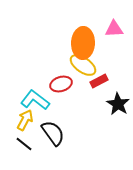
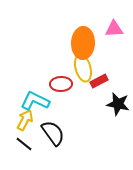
yellow ellipse: moved 3 px down; rotated 40 degrees clockwise
red ellipse: rotated 15 degrees clockwise
cyan L-shape: moved 1 px down; rotated 12 degrees counterclockwise
black star: rotated 20 degrees counterclockwise
